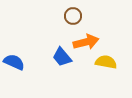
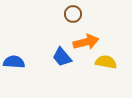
brown circle: moved 2 px up
blue semicircle: rotated 20 degrees counterclockwise
